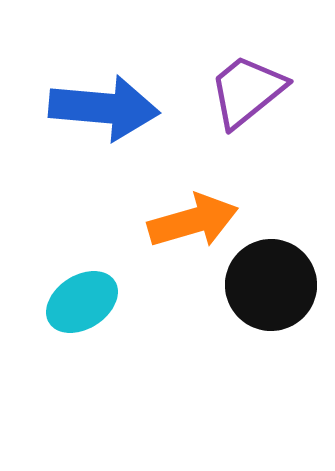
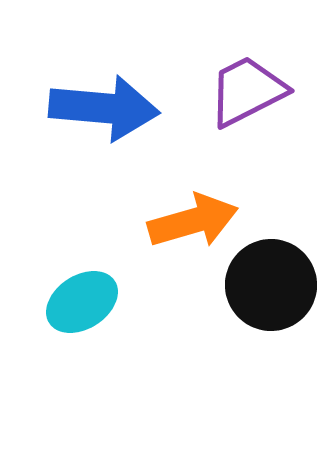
purple trapezoid: rotated 12 degrees clockwise
